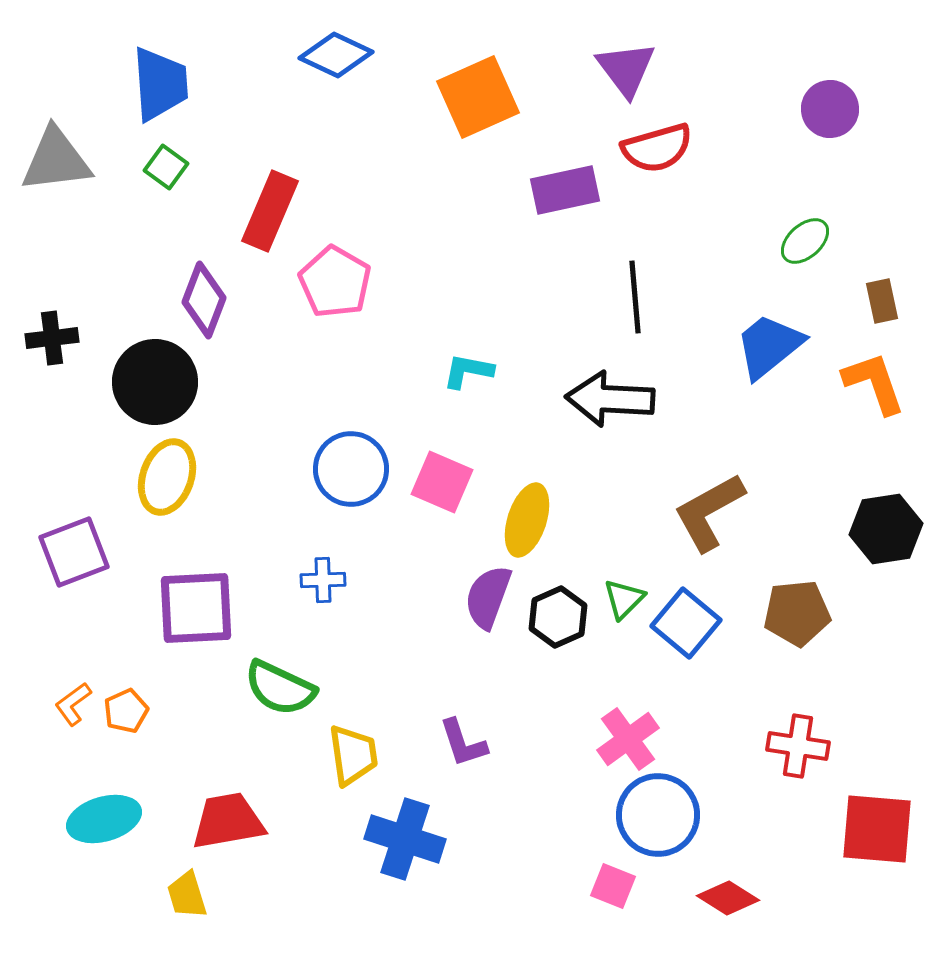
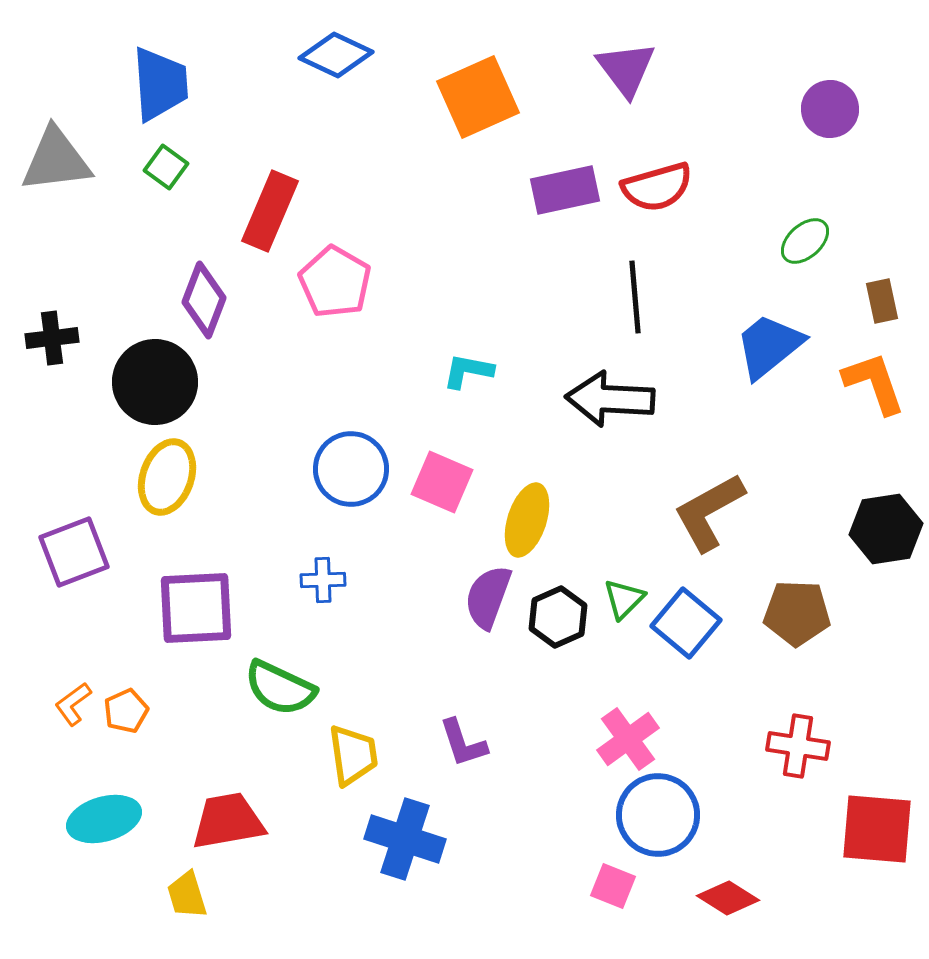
red semicircle at (657, 148): moved 39 px down
brown pentagon at (797, 613): rotated 8 degrees clockwise
